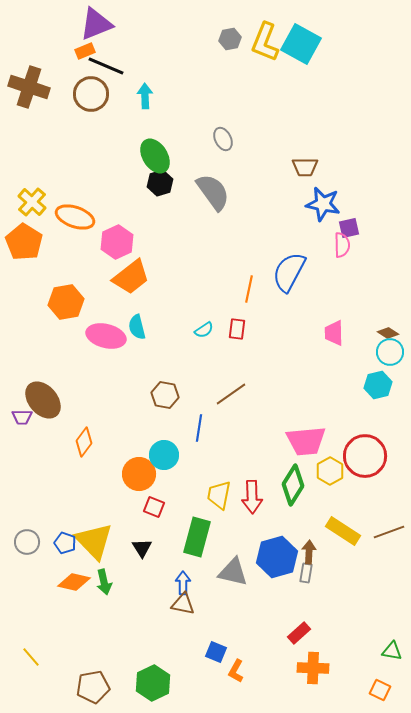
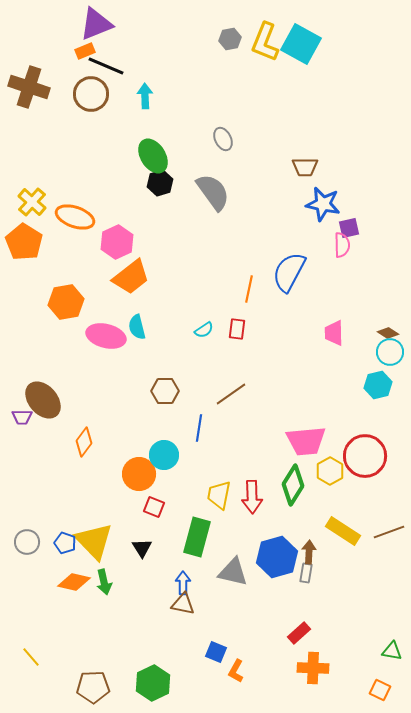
green ellipse at (155, 156): moved 2 px left
brown hexagon at (165, 395): moved 4 px up; rotated 12 degrees counterclockwise
brown pentagon at (93, 687): rotated 8 degrees clockwise
